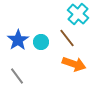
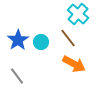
brown line: moved 1 px right
orange arrow: rotated 10 degrees clockwise
